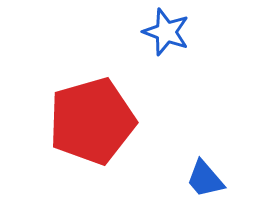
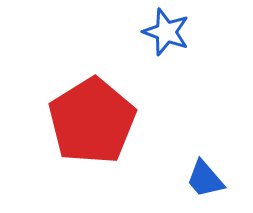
red pentagon: rotated 16 degrees counterclockwise
